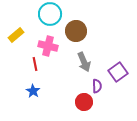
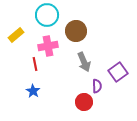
cyan circle: moved 3 px left, 1 px down
pink cross: rotated 24 degrees counterclockwise
